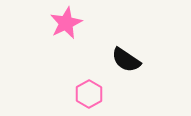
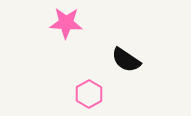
pink star: rotated 28 degrees clockwise
